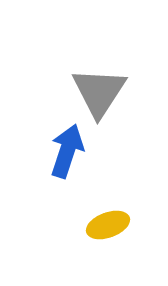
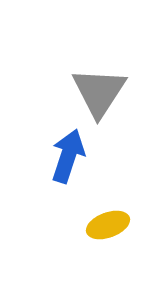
blue arrow: moved 1 px right, 5 px down
